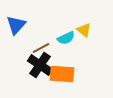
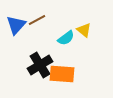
cyan semicircle: rotated 12 degrees counterclockwise
brown line: moved 4 px left, 28 px up
black cross: rotated 25 degrees clockwise
